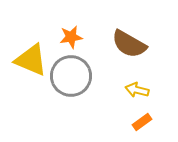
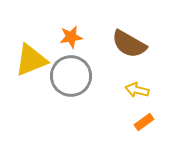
yellow triangle: rotated 45 degrees counterclockwise
orange rectangle: moved 2 px right
